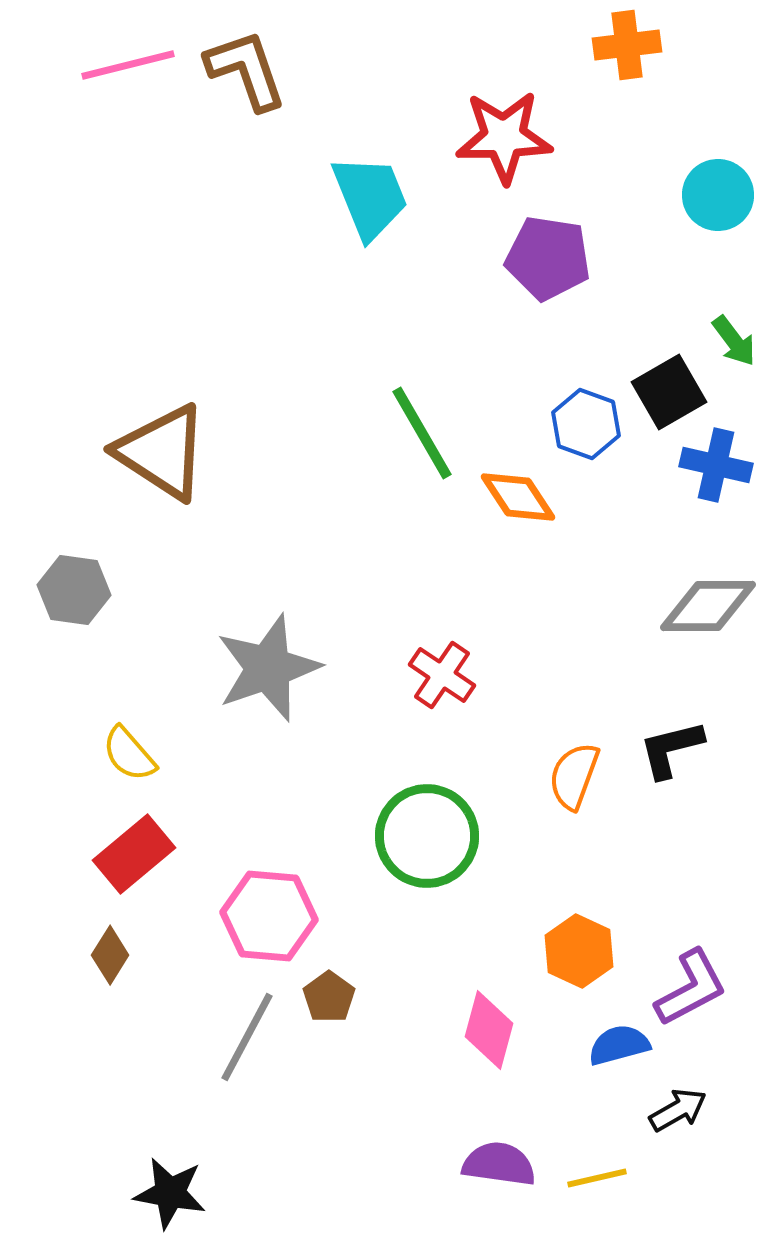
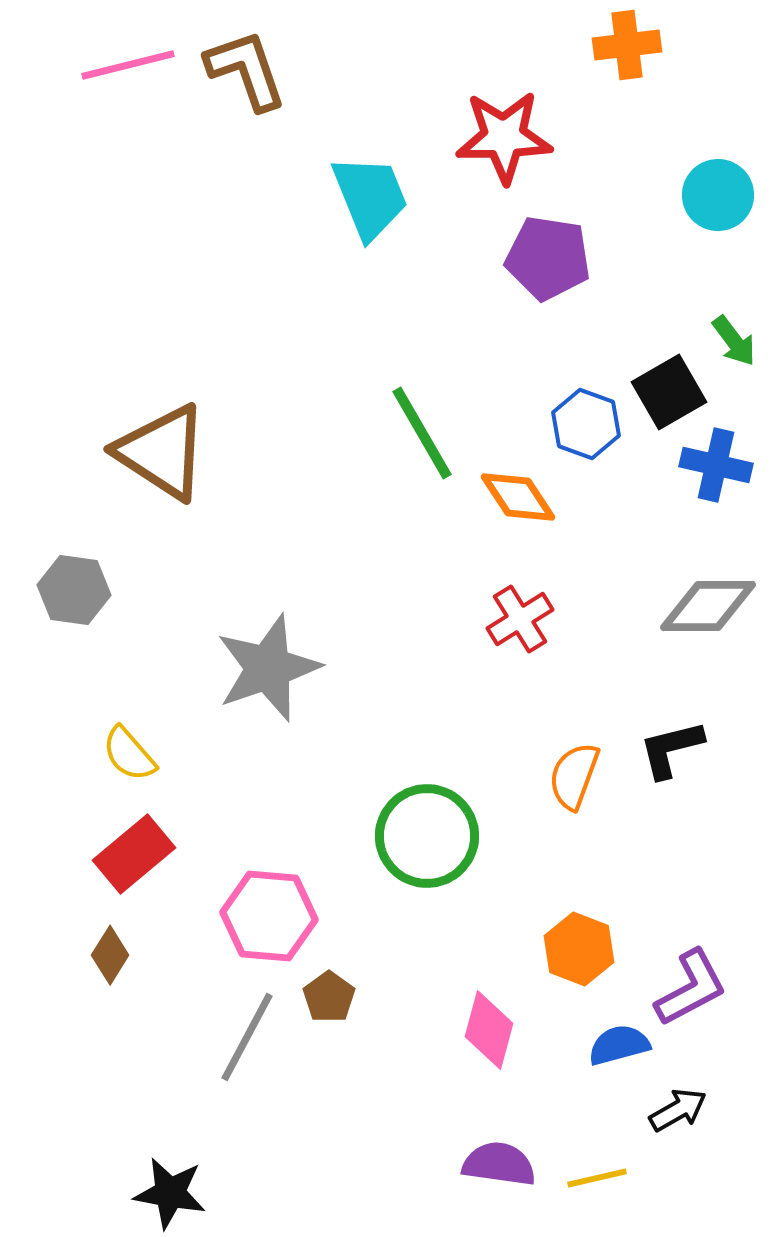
red cross: moved 78 px right, 56 px up; rotated 24 degrees clockwise
orange hexagon: moved 2 px up; rotated 4 degrees counterclockwise
